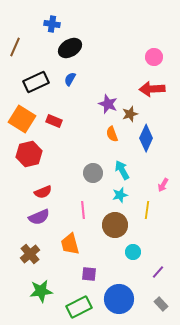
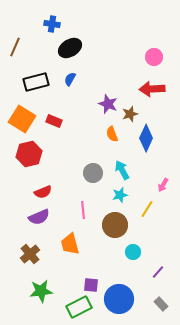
black rectangle: rotated 10 degrees clockwise
yellow line: moved 1 px up; rotated 24 degrees clockwise
purple square: moved 2 px right, 11 px down
